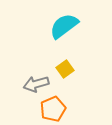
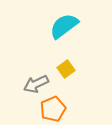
yellow square: moved 1 px right
gray arrow: rotated 10 degrees counterclockwise
